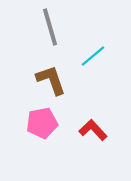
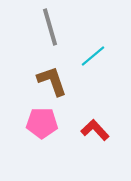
brown L-shape: moved 1 px right, 1 px down
pink pentagon: rotated 12 degrees clockwise
red L-shape: moved 2 px right
